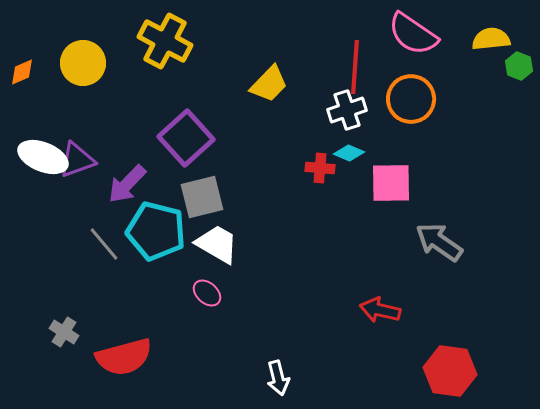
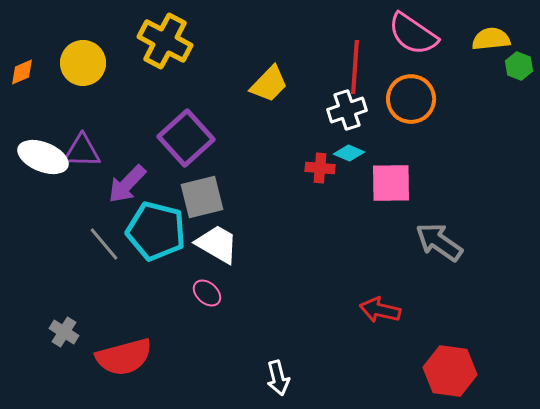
purple triangle: moved 5 px right, 9 px up; rotated 21 degrees clockwise
